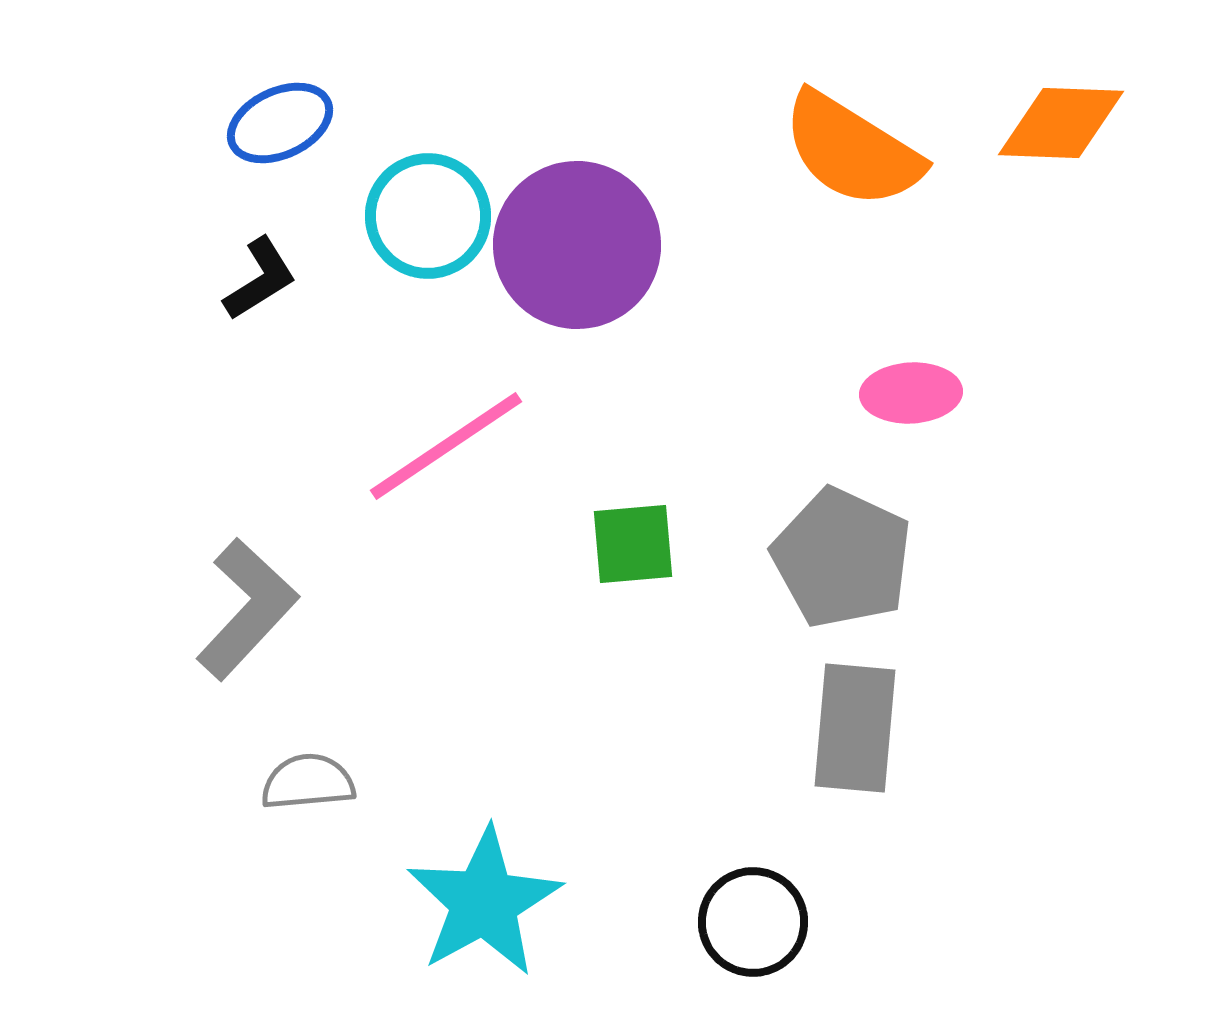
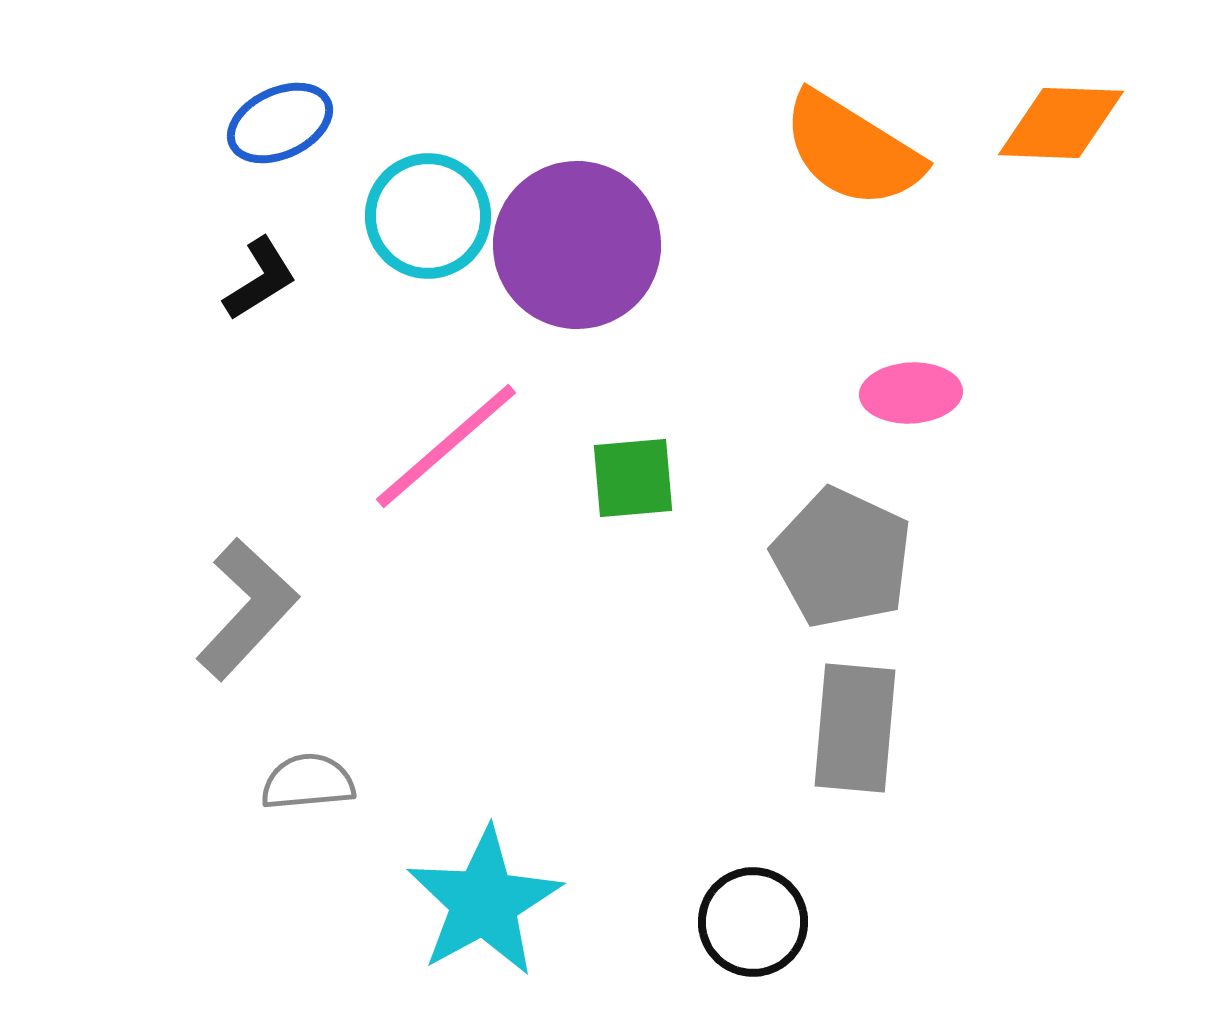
pink line: rotated 7 degrees counterclockwise
green square: moved 66 px up
